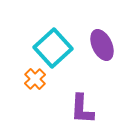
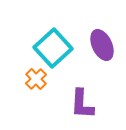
orange cross: moved 1 px right
purple L-shape: moved 5 px up
